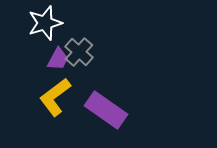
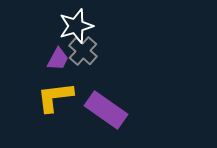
white star: moved 31 px right, 3 px down
gray cross: moved 4 px right, 1 px up
yellow L-shape: rotated 30 degrees clockwise
